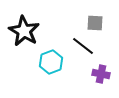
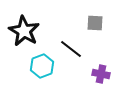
black line: moved 12 px left, 3 px down
cyan hexagon: moved 9 px left, 4 px down
